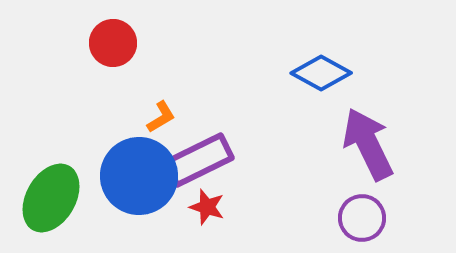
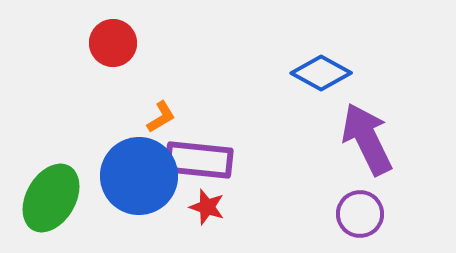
purple arrow: moved 1 px left, 5 px up
purple rectangle: rotated 32 degrees clockwise
purple circle: moved 2 px left, 4 px up
